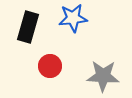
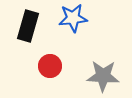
black rectangle: moved 1 px up
